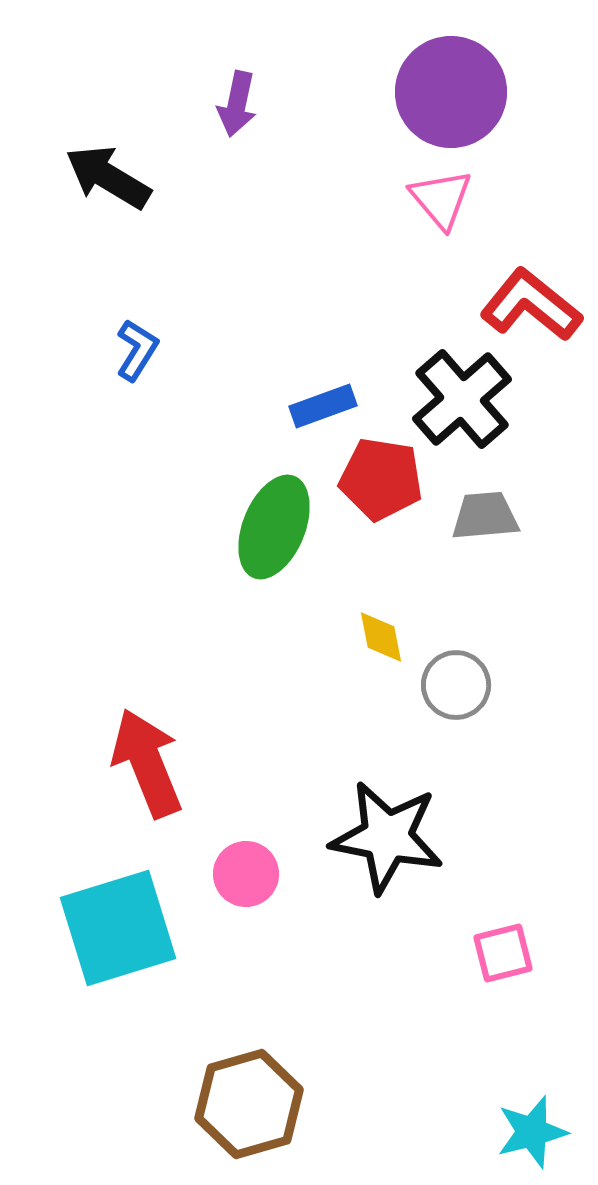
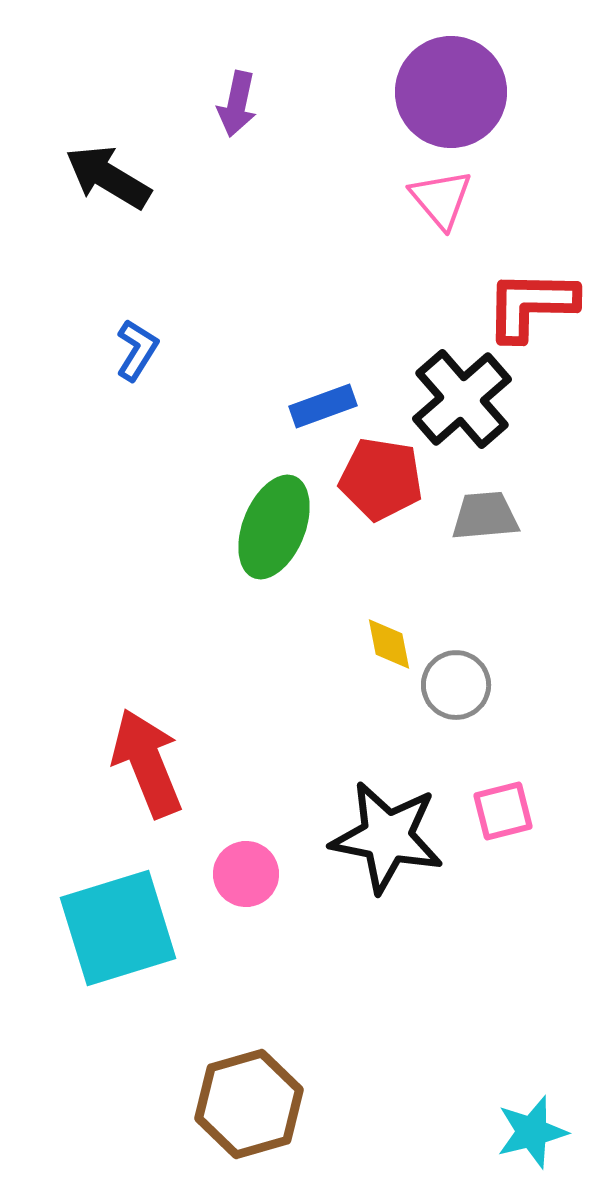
red L-shape: rotated 38 degrees counterclockwise
yellow diamond: moved 8 px right, 7 px down
pink square: moved 142 px up
